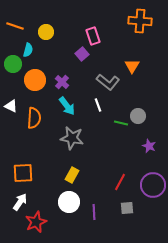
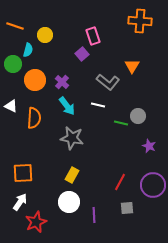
yellow circle: moved 1 px left, 3 px down
white line: rotated 56 degrees counterclockwise
purple line: moved 3 px down
